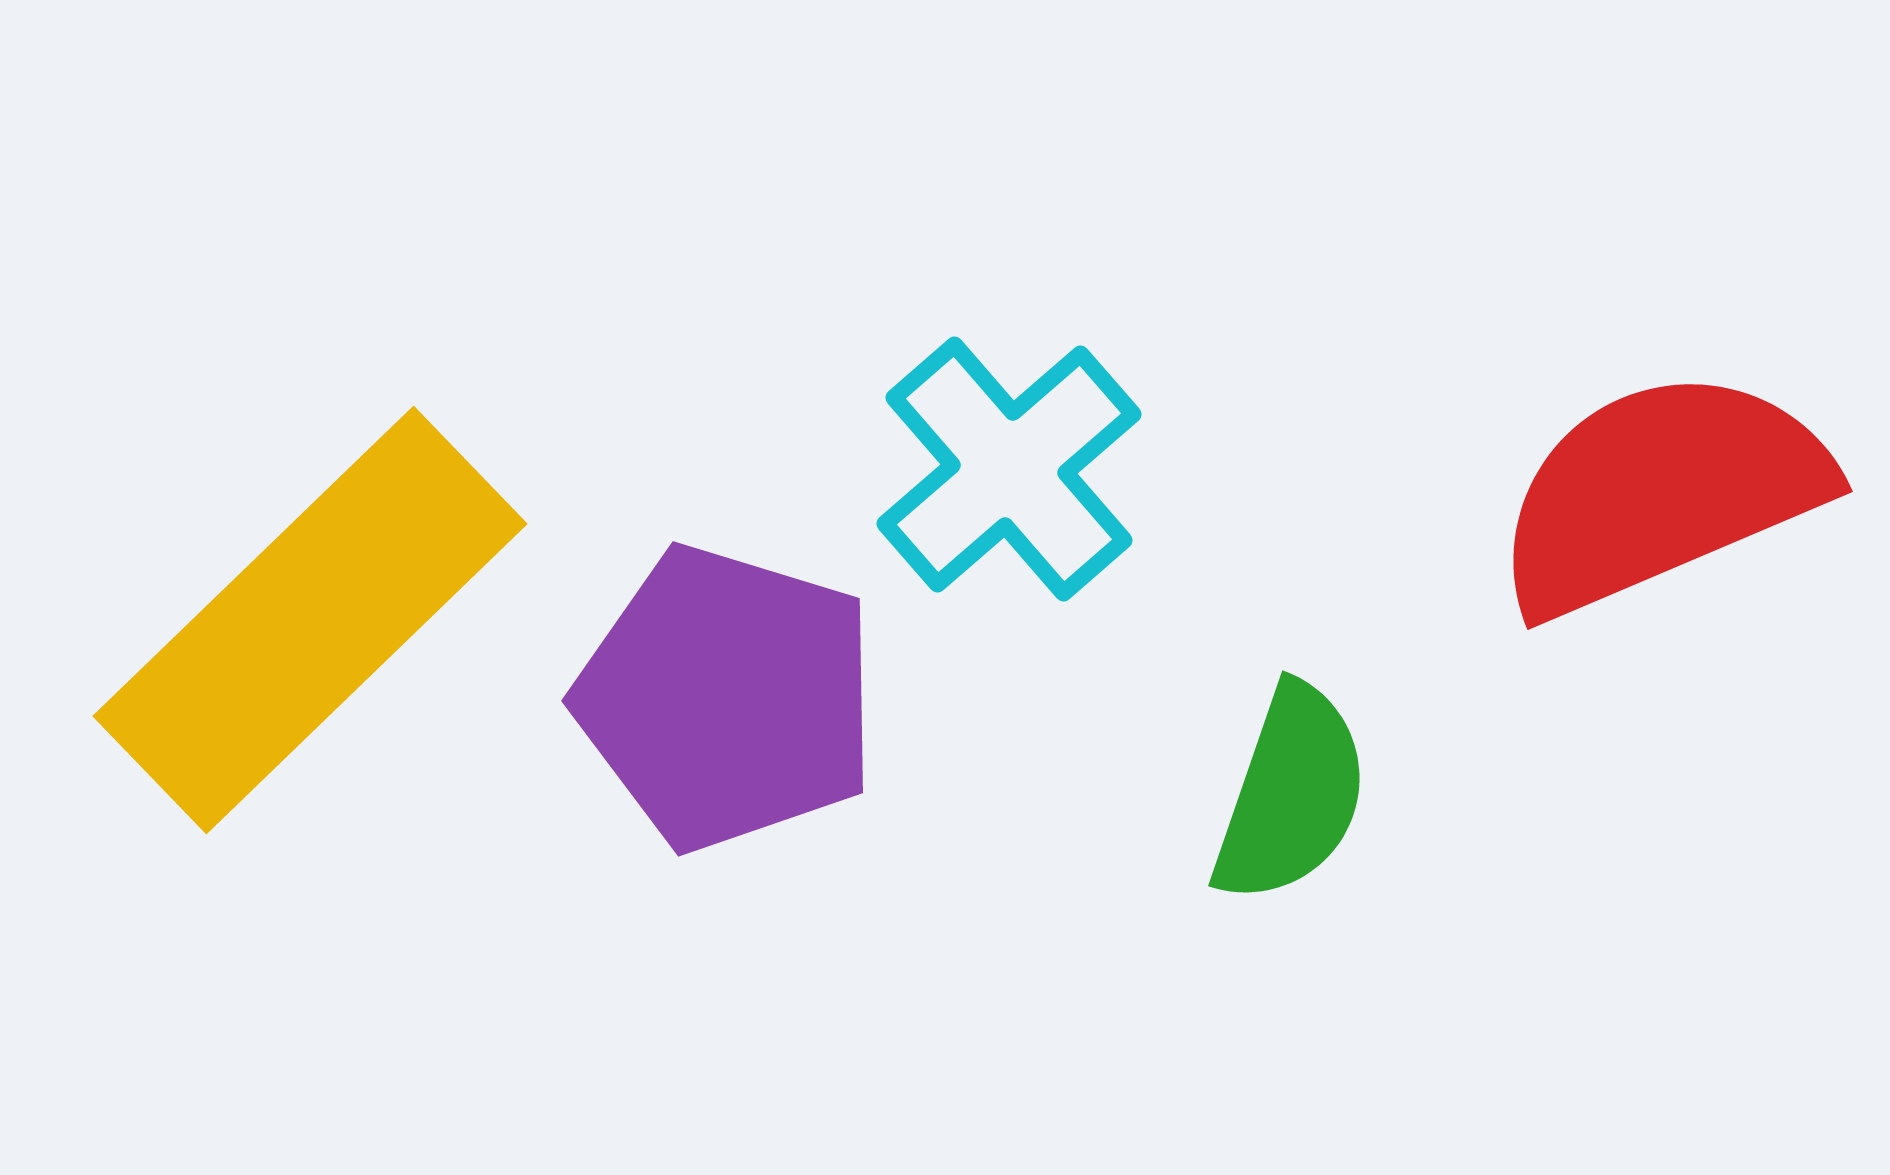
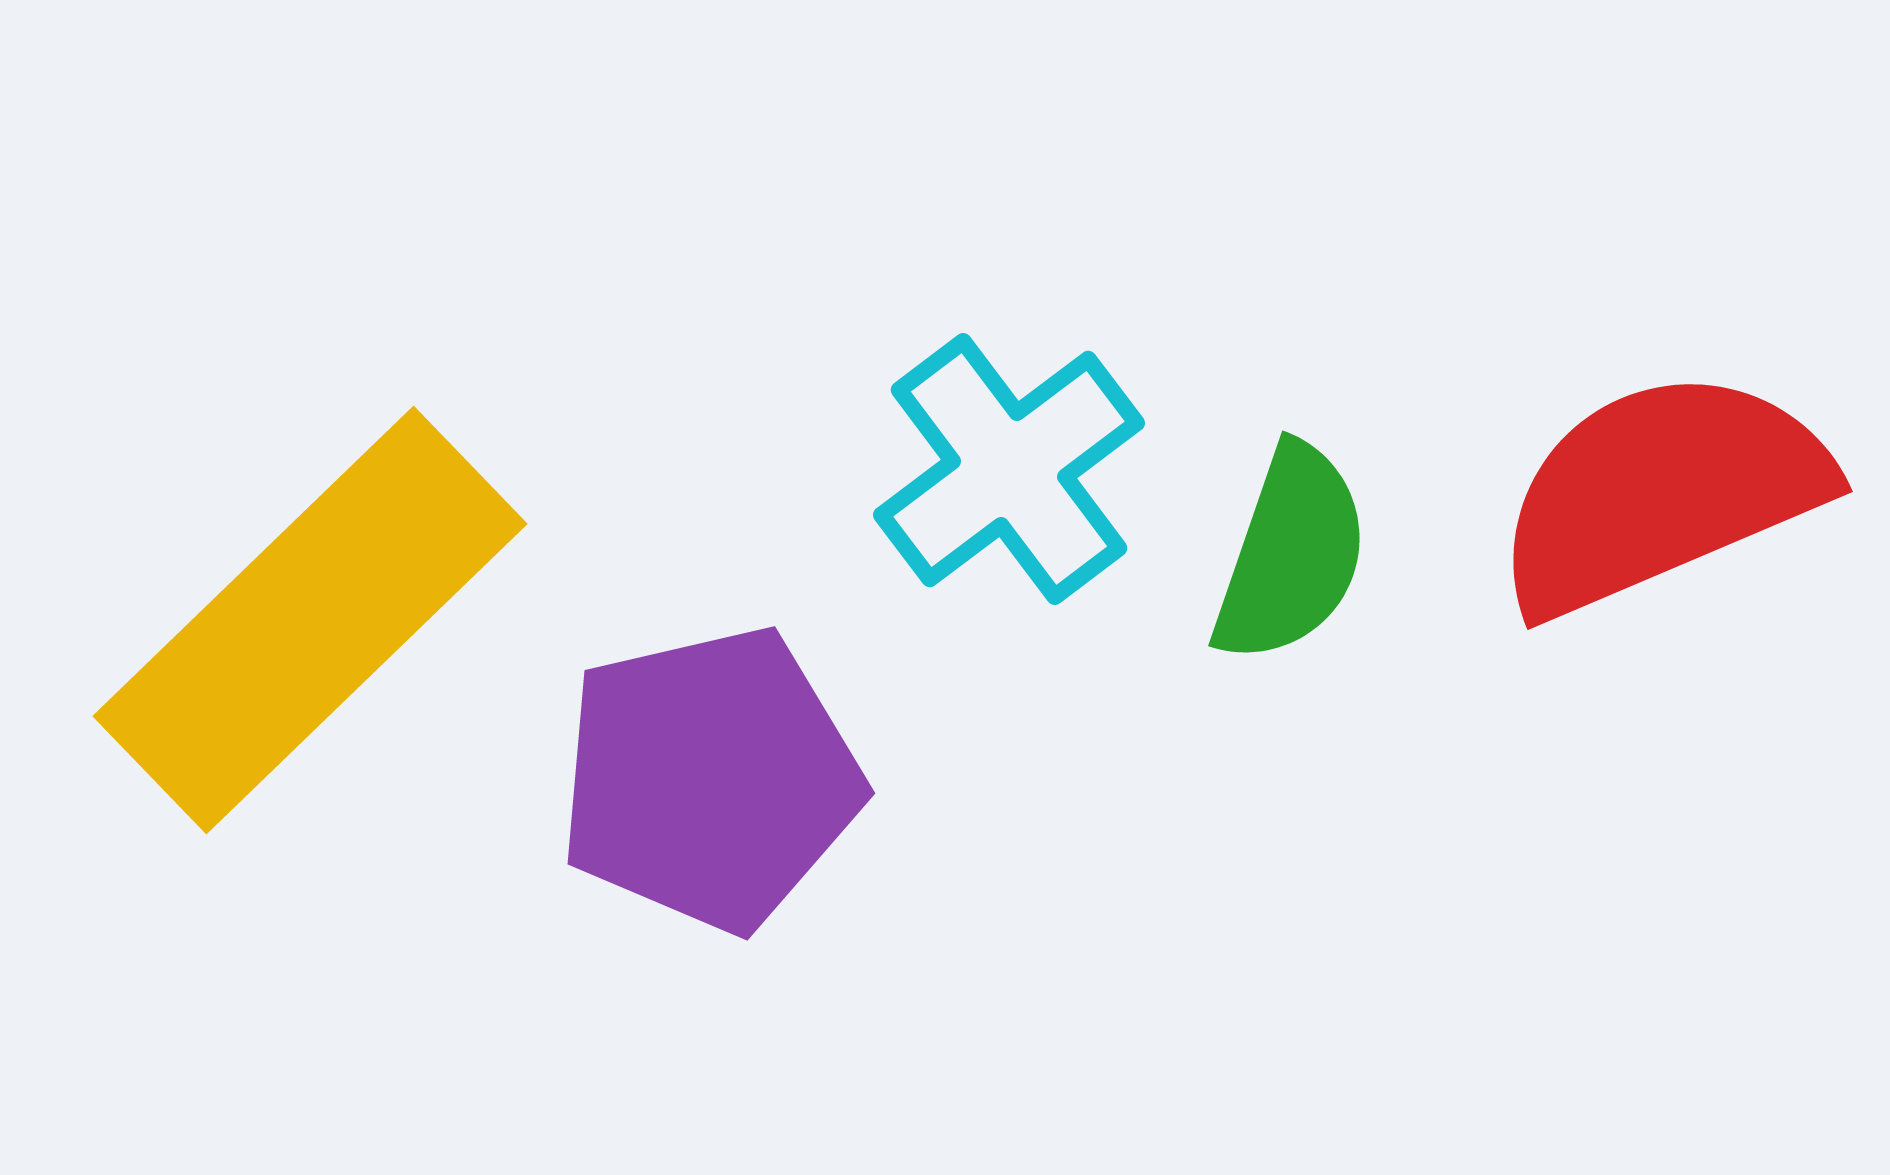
cyan cross: rotated 4 degrees clockwise
purple pentagon: moved 17 px left, 81 px down; rotated 30 degrees counterclockwise
green semicircle: moved 240 px up
